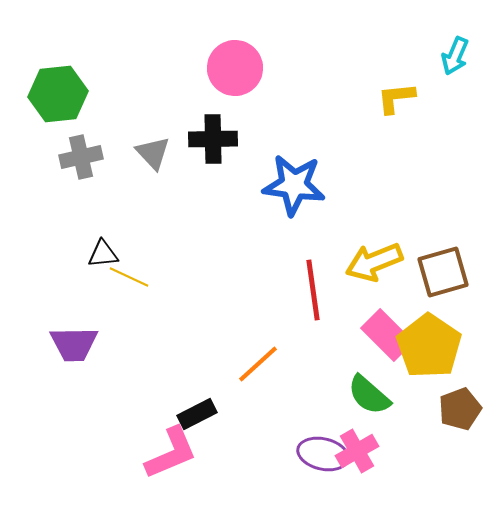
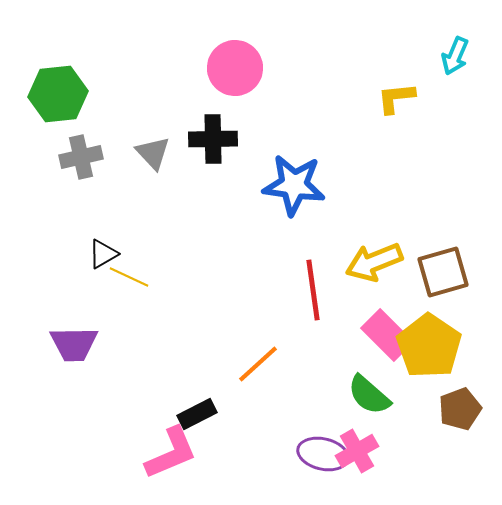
black triangle: rotated 24 degrees counterclockwise
